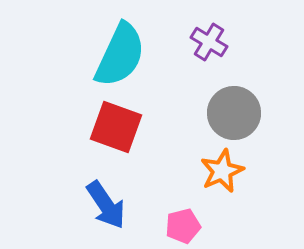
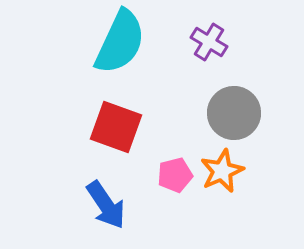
cyan semicircle: moved 13 px up
pink pentagon: moved 8 px left, 51 px up
